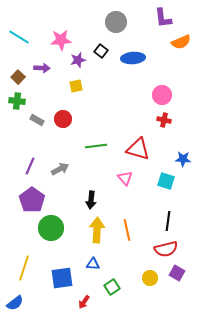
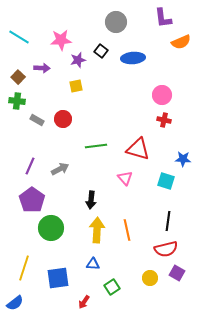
blue square: moved 4 px left
